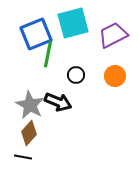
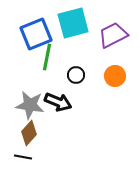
green line: moved 1 px left, 3 px down
gray star: rotated 20 degrees counterclockwise
